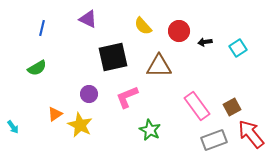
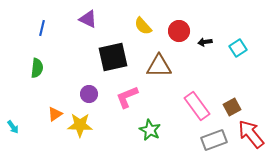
green semicircle: rotated 54 degrees counterclockwise
yellow star: rotated 25 degrees counterclockwise
